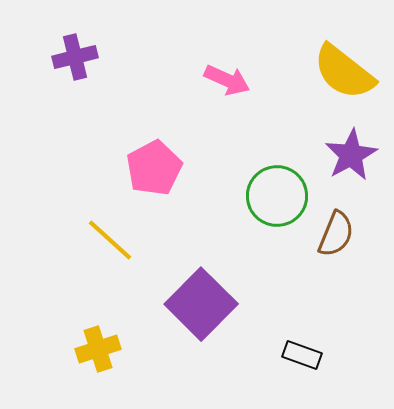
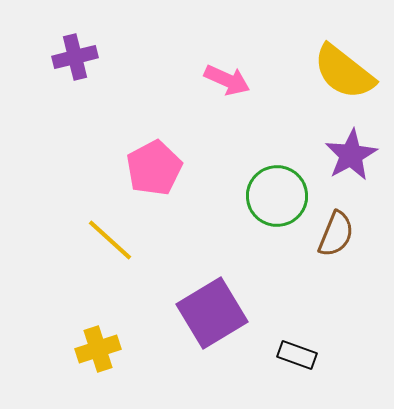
purple square: moved 11 px right, 9 px down; rotated 14 degrees clockwise
black rectangle: moved 5 px left
